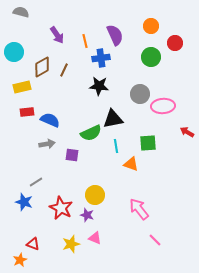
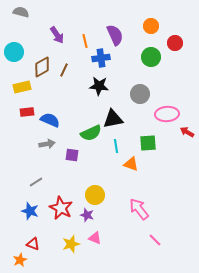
pink ellipse: moved 4 px right, 8 px down
blue star: moved 6 px right, 9 px down
